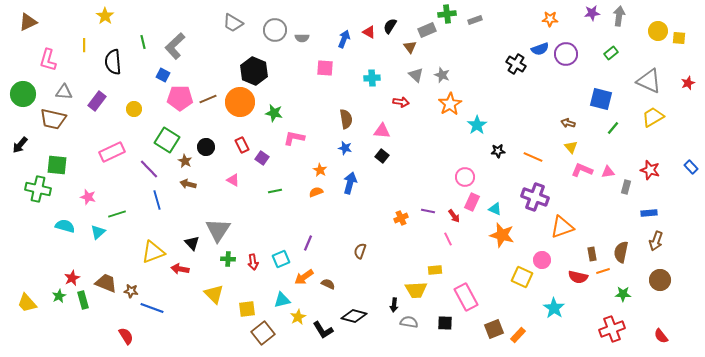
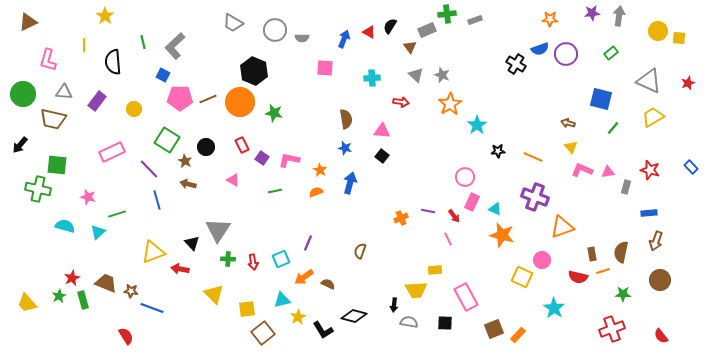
pink L-shape at (294, 138): moved 5 px left, 22 px down
